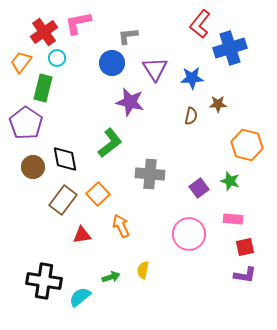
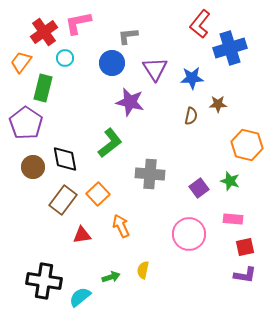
cyan circle: moved 8 px right
